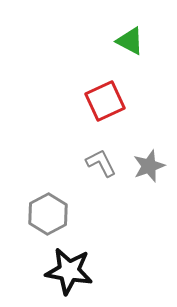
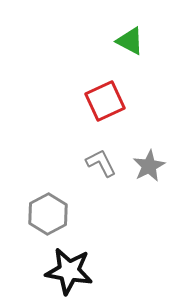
gray star: rotated 8 degrees counterclockwise
